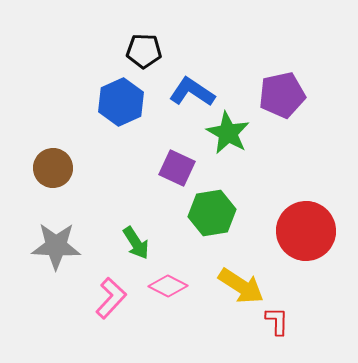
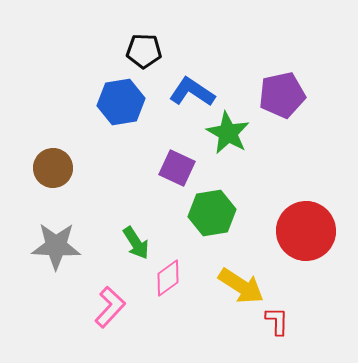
blue hexagon: rotated 15 degrees clockwise
pink diamond: moved 8 px up; rotated 63 degrees counterclockwise
pink L-shape: moved 1 px left, 9 px down
